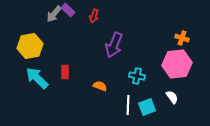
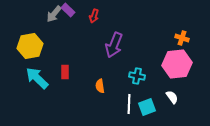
orange semicircle: rotated 120 degrees counterclockwise
white line: moved 1 px right, 1 px up
